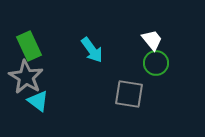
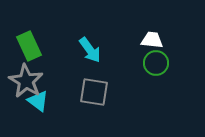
white trapezoid: rotated 45 degrees counterclockwise
cyan arrow: moved 2 px left
gray star: moved 4 px down
gray square: moved 35 px left, 2 px up
